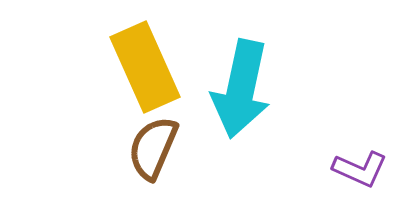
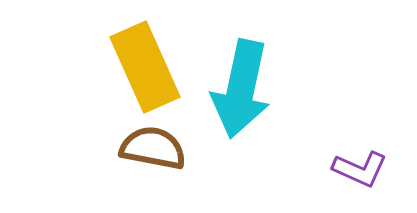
brown semicircle: rotated 78 degrees clockwise
